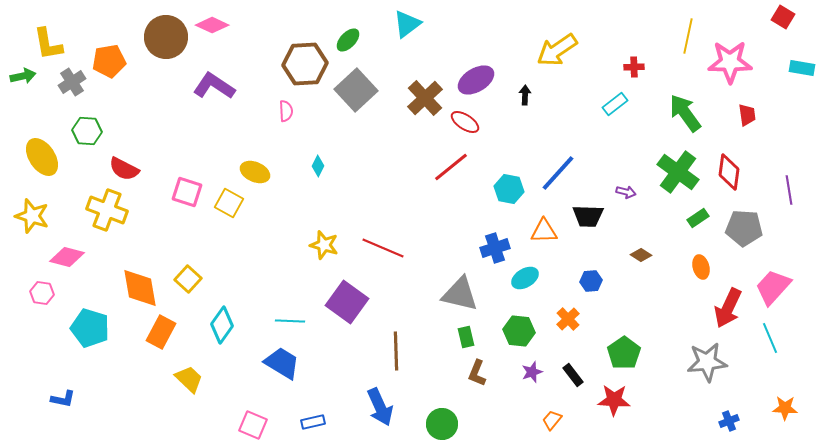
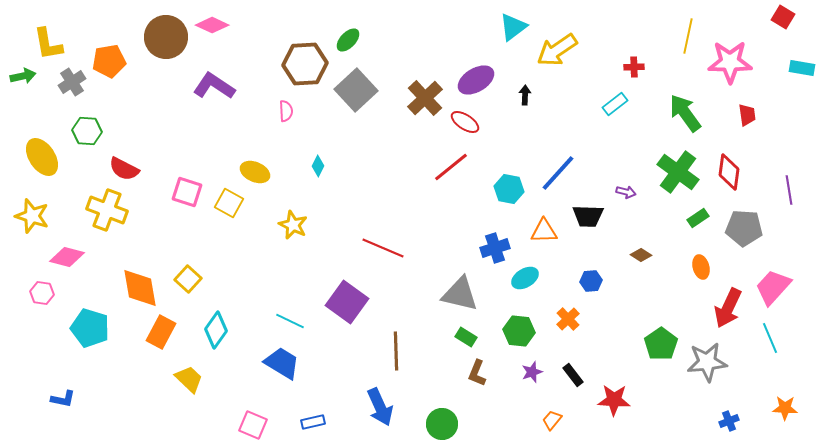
cyan triangle at (407, 24): moved 106 px right, 3 px down
yellow star at (324, 245): moved 31 px left, 20 px up; rotated 8 degrees clockwise
cyan line at (290, 321): rotated 24 degrees clockwise
cyan diamond at (222, 325): moved 6 px left, 5 px down
green rectangle at (466, 337): rotated 45 degrees counterclockwise
green pentagon at (624, 353): moved 37 px right, 9 px up
